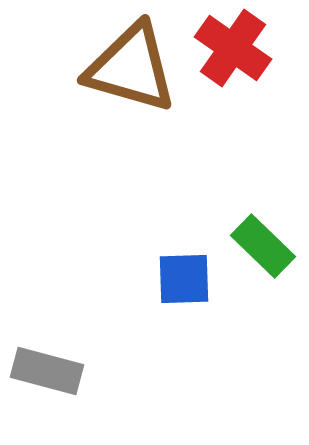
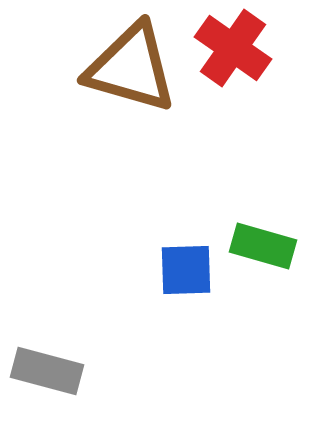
green rectangle: rotated 28 degrees counterclockwise
blue square: moved 2 px right, 9 px up
